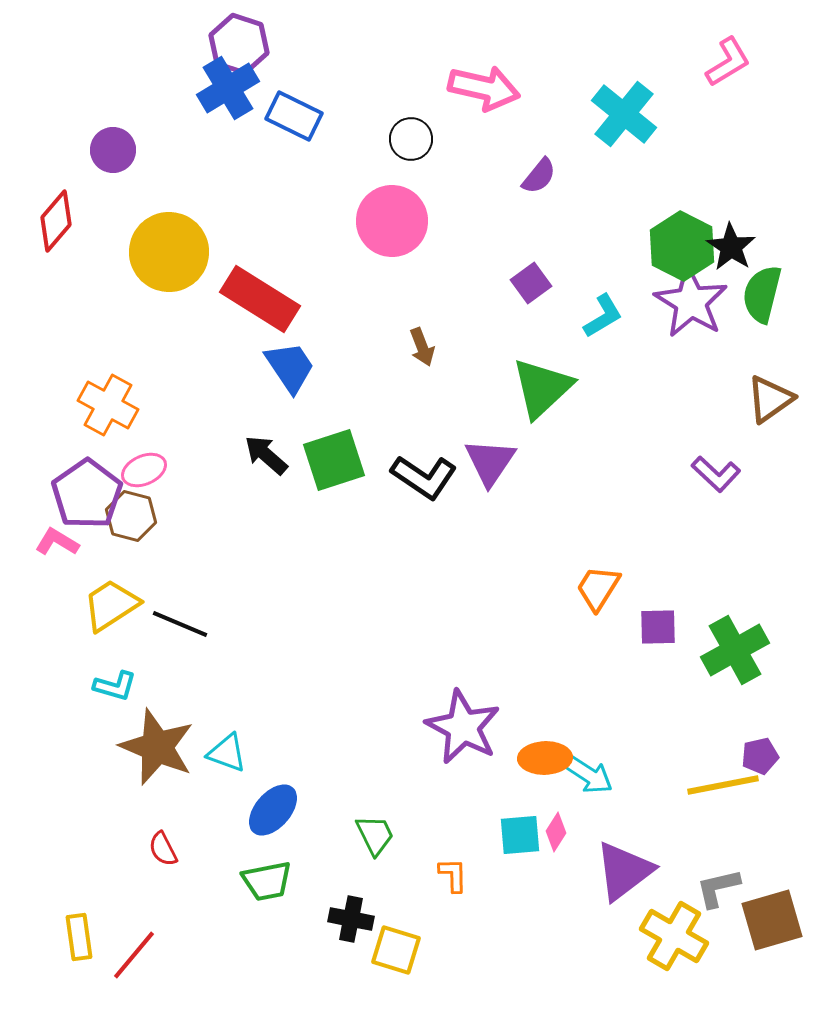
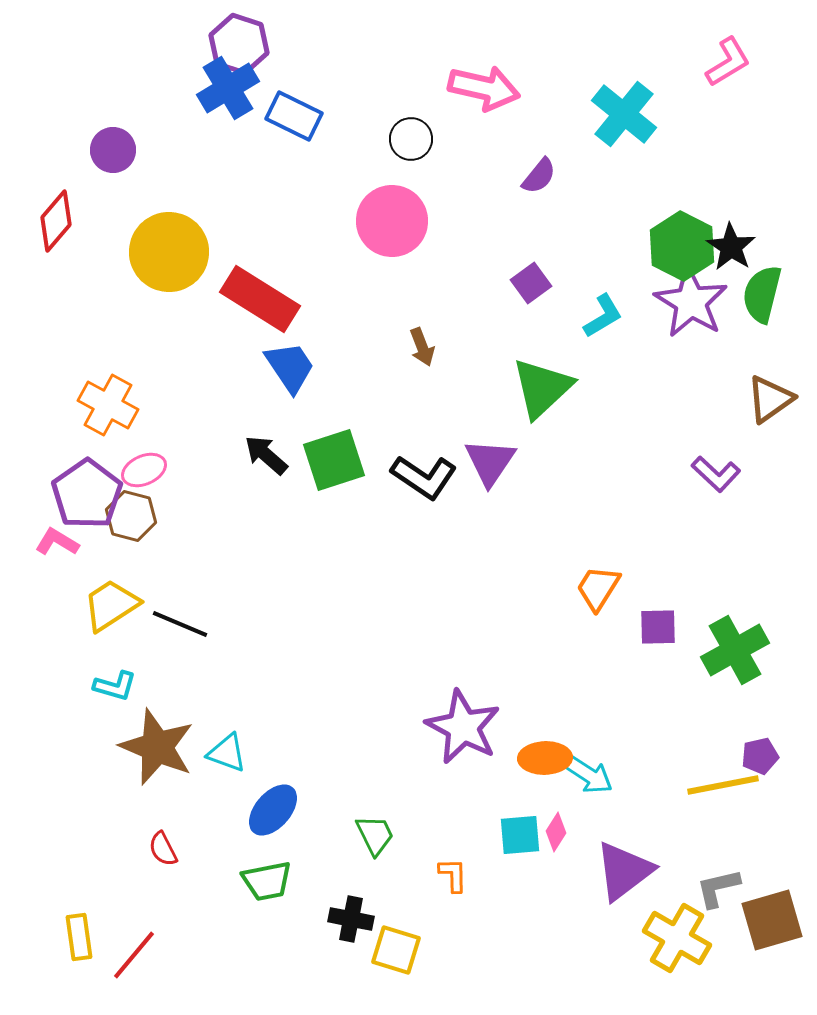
yellow cross at (674, 936): moved 3 px right, 2 px down
